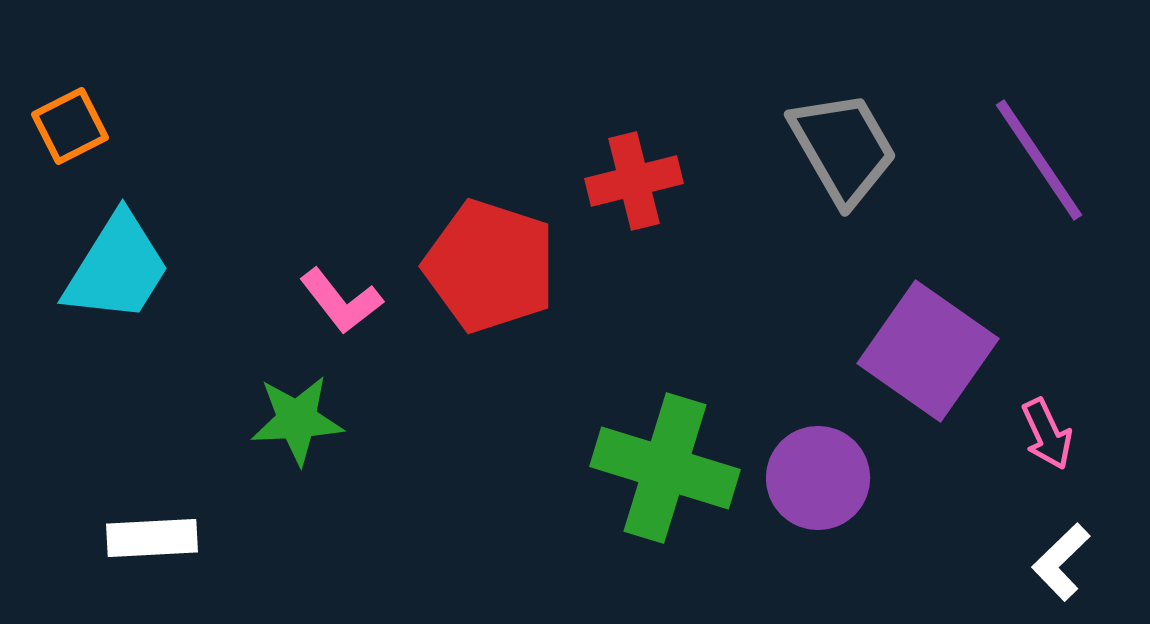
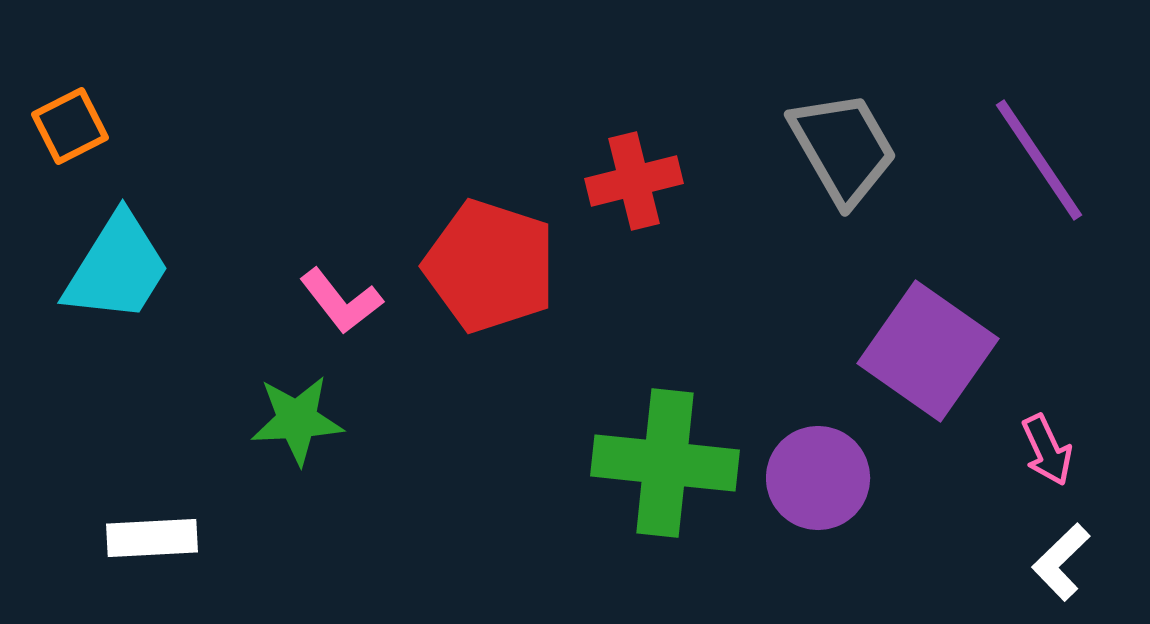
pink arrow: moved 16 px down
green cross: moved 5 px up; rotated 11 degrees counterclockwise
